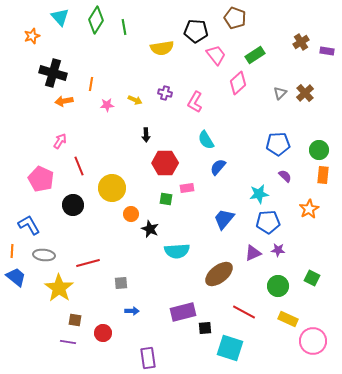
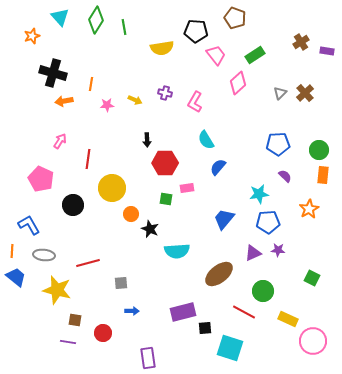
black arrow at (146, 135): moved 1 px right, 5 px down
red line at (79, 166): moved 9 px right, 7 px up; rotated 30 degrees clockwise
green circle at (278, 286): moved 15 px left, 5 px down
yellow star at (59, 288): moved 2 px left, 2 px down; rotated 20 degrees counterclockwise
